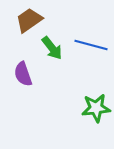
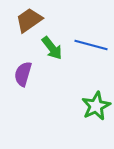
purple semicircle: rotated 35 degrees clockwise
green star: moved 2 px up; rotated 20 degrees counterclockwise
